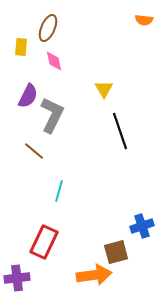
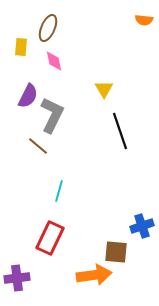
brown line: moved 4 px right, 5 px up
red rectangle: moved 6 px right, 4 px up
brown square: rotated 20 degrees clockwise
